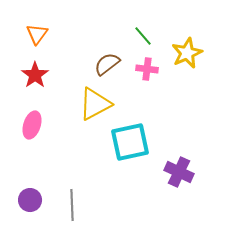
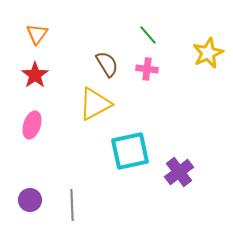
green line: moved 5 px right, 1 px up
yellow star: moved 21 px right
brown semicircle: rotated 96 degrees clockwise
cyan square: moved 9 px down
purple cross: rotated 28 degrees clockwise
